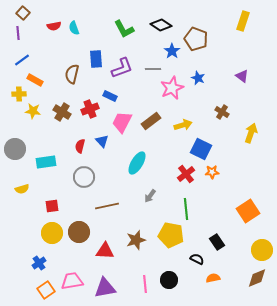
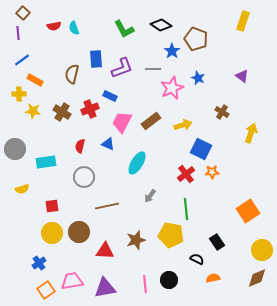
blue triangle at (102, 141): moved 6 px right, 3 px down; rotated 24 degrees counterclockwise
